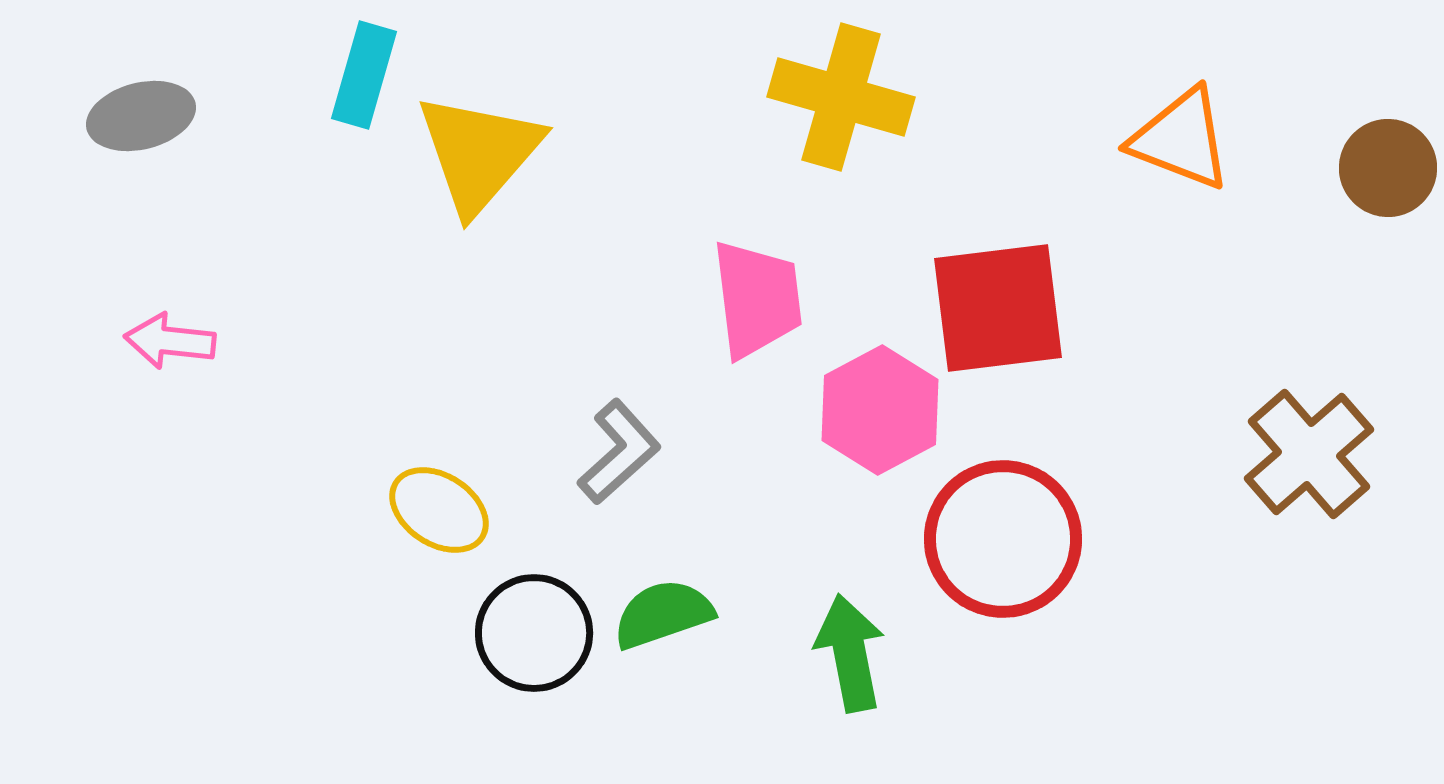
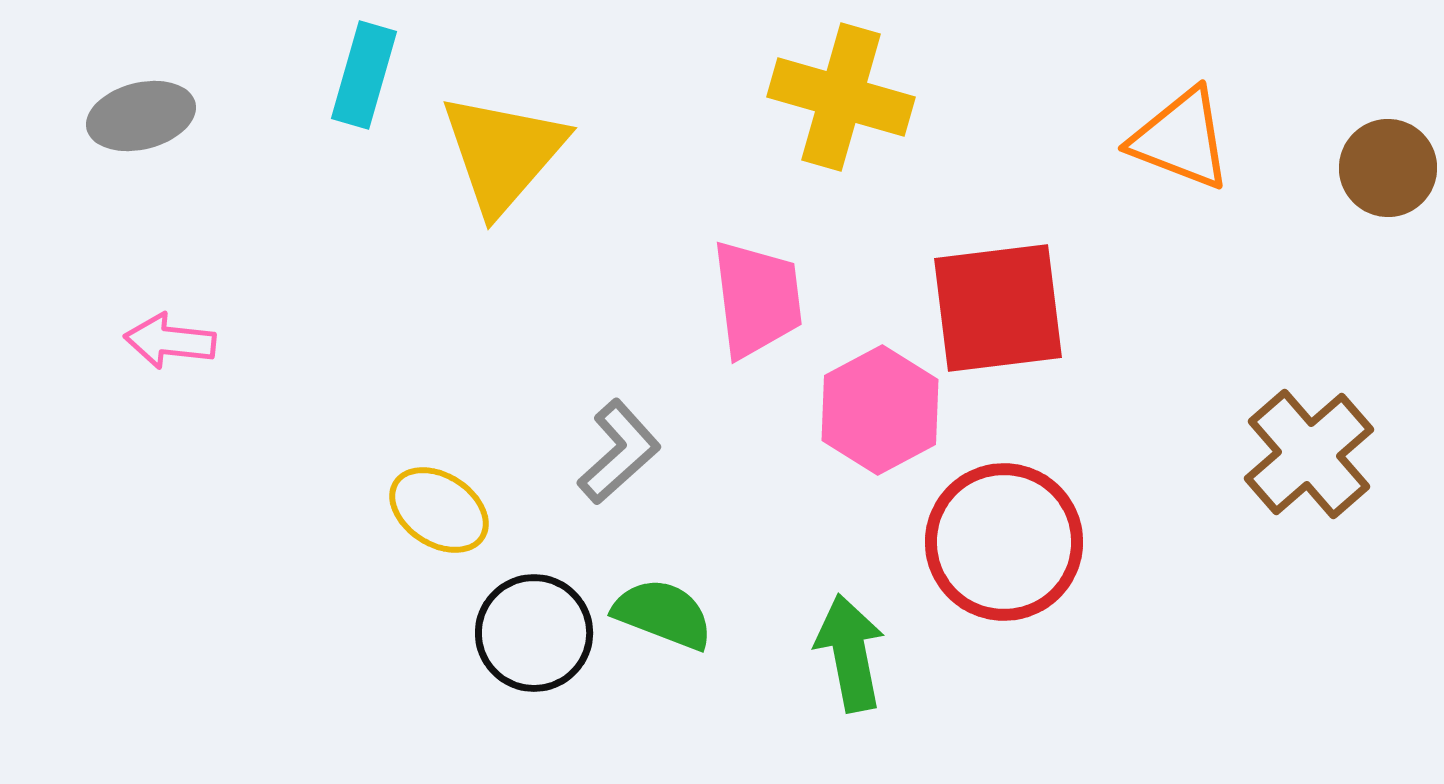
yellow triangle: moved 24 px right
red circle: moved 1 px right, 3 px down
green semicircle: rotated 40 degrees clockwise
